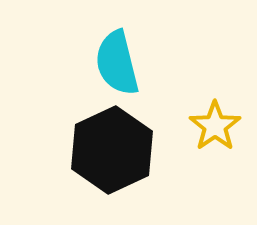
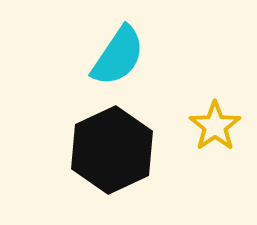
cyan semicircle: moved 1 px right, 7 px up; rotated 132 degrees counterclockwise
